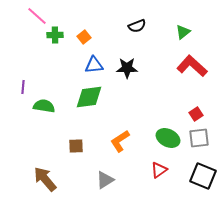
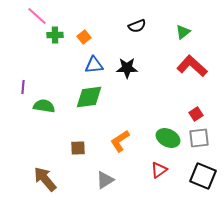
brown square: moved 2 px right, 2 px down
